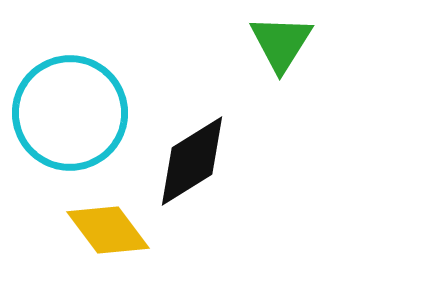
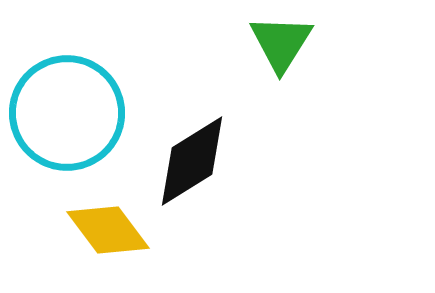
cyan circle: moved 3 px left
